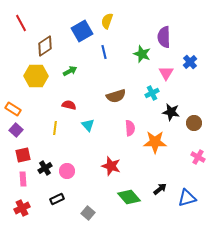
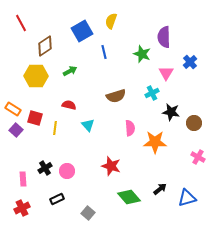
yellow semicircle: moved 4 px right
red square: moved 12 px right, 37 px up; rotated 28 degrees clockwise
